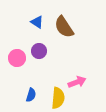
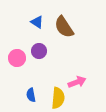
blue semicircle: rotated 152 degrees clockwise
